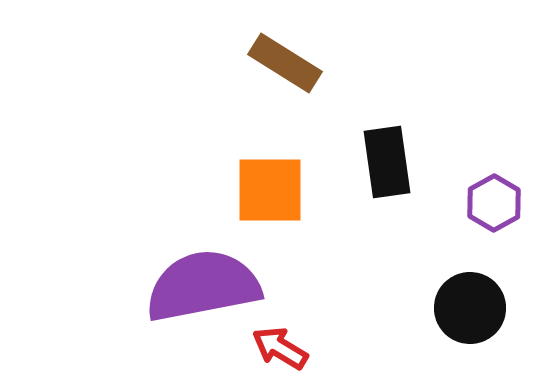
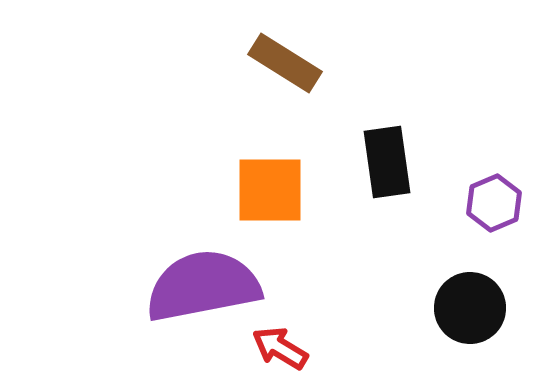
purple hexagon: rotated 6 degrees clockwise
